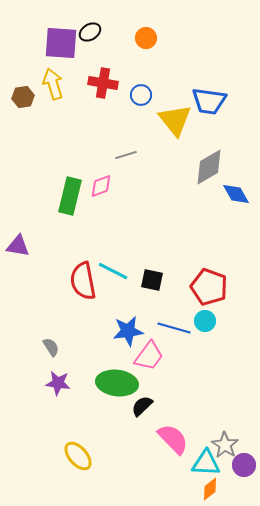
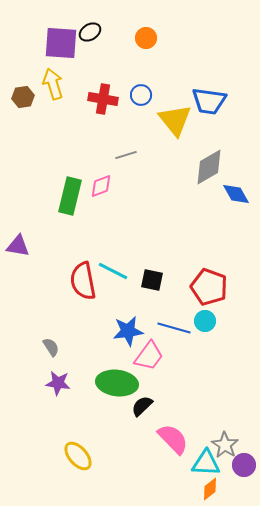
red cross: moved 16 px down
